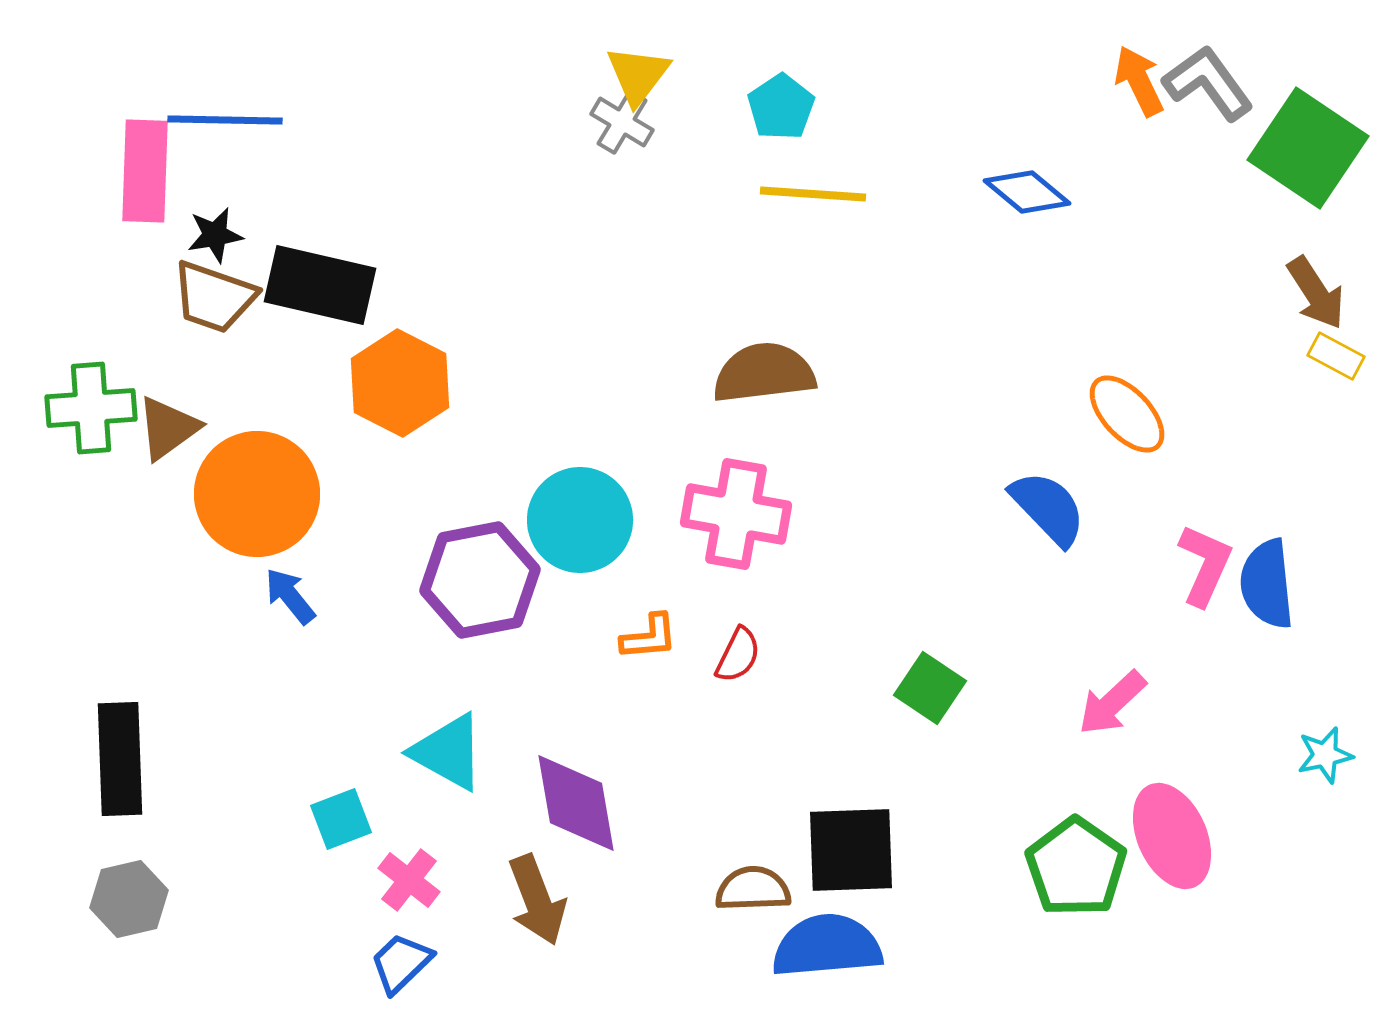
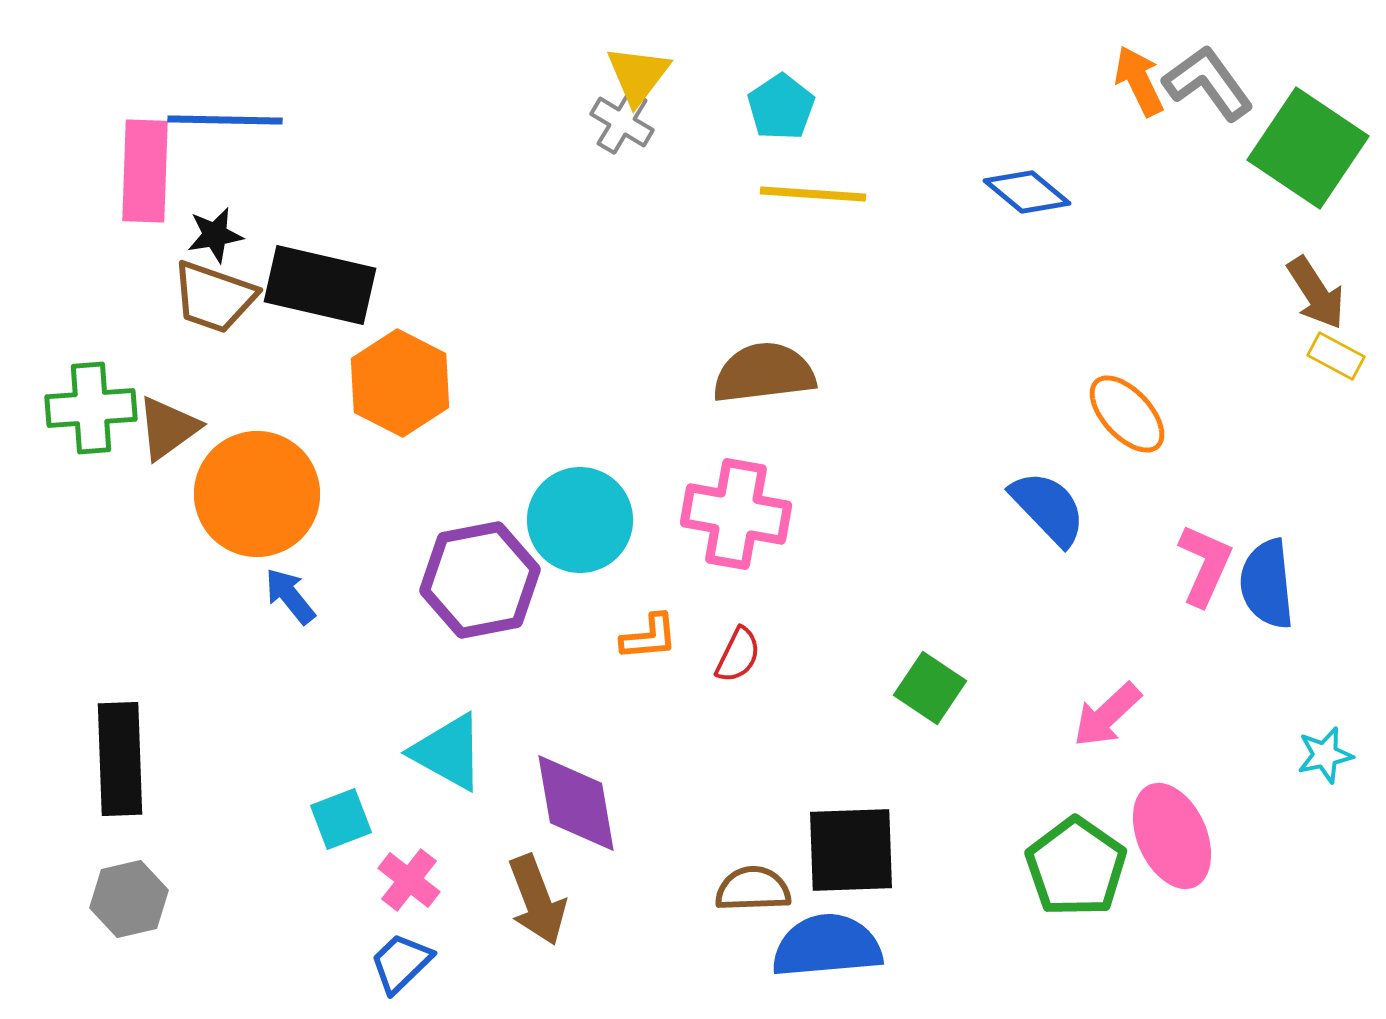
pink arrow at (1112, 703): moved 5 px left, 12 px down
